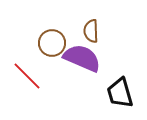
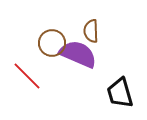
purple semicircle: moved 4 px left, 4 px up
